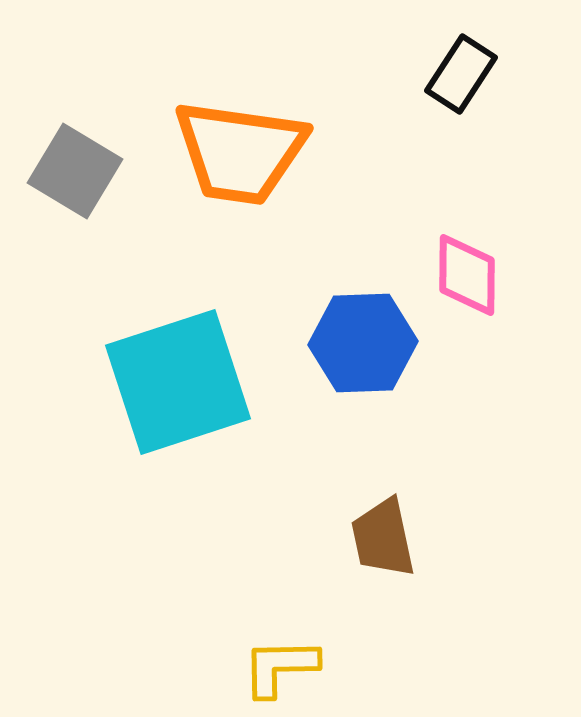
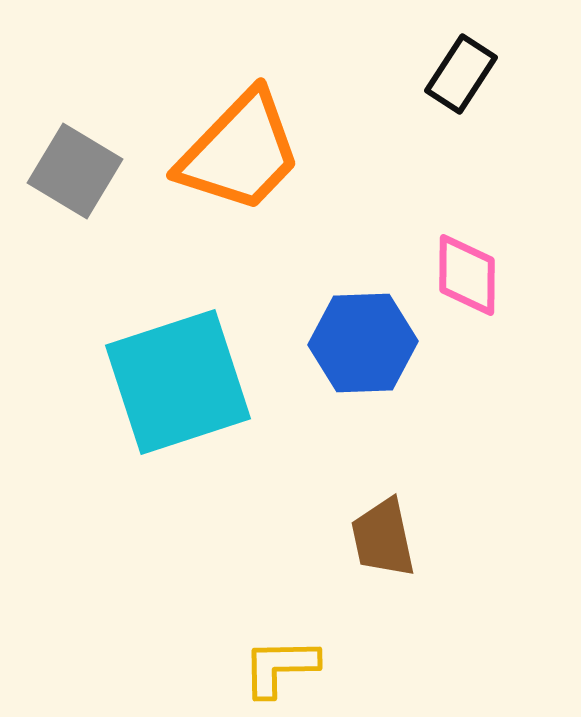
orange trapezoid: rotated 54 degrees counterclockwise
